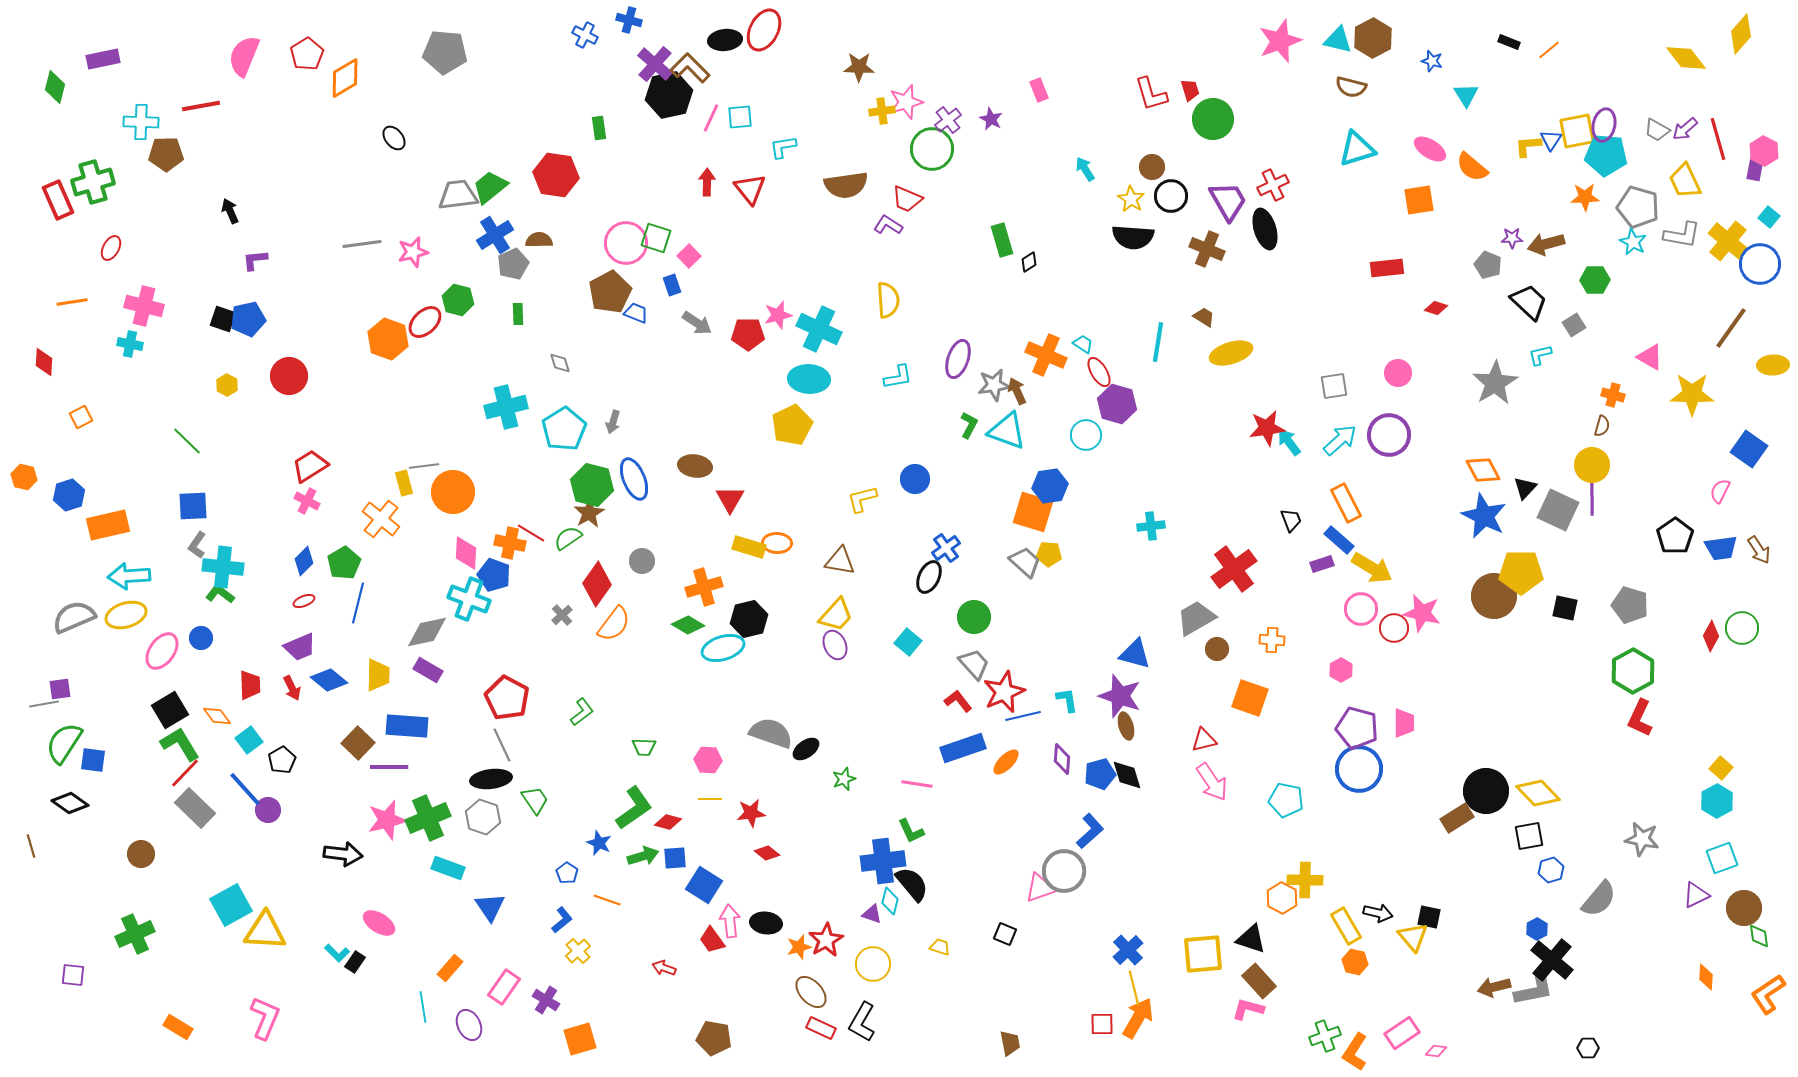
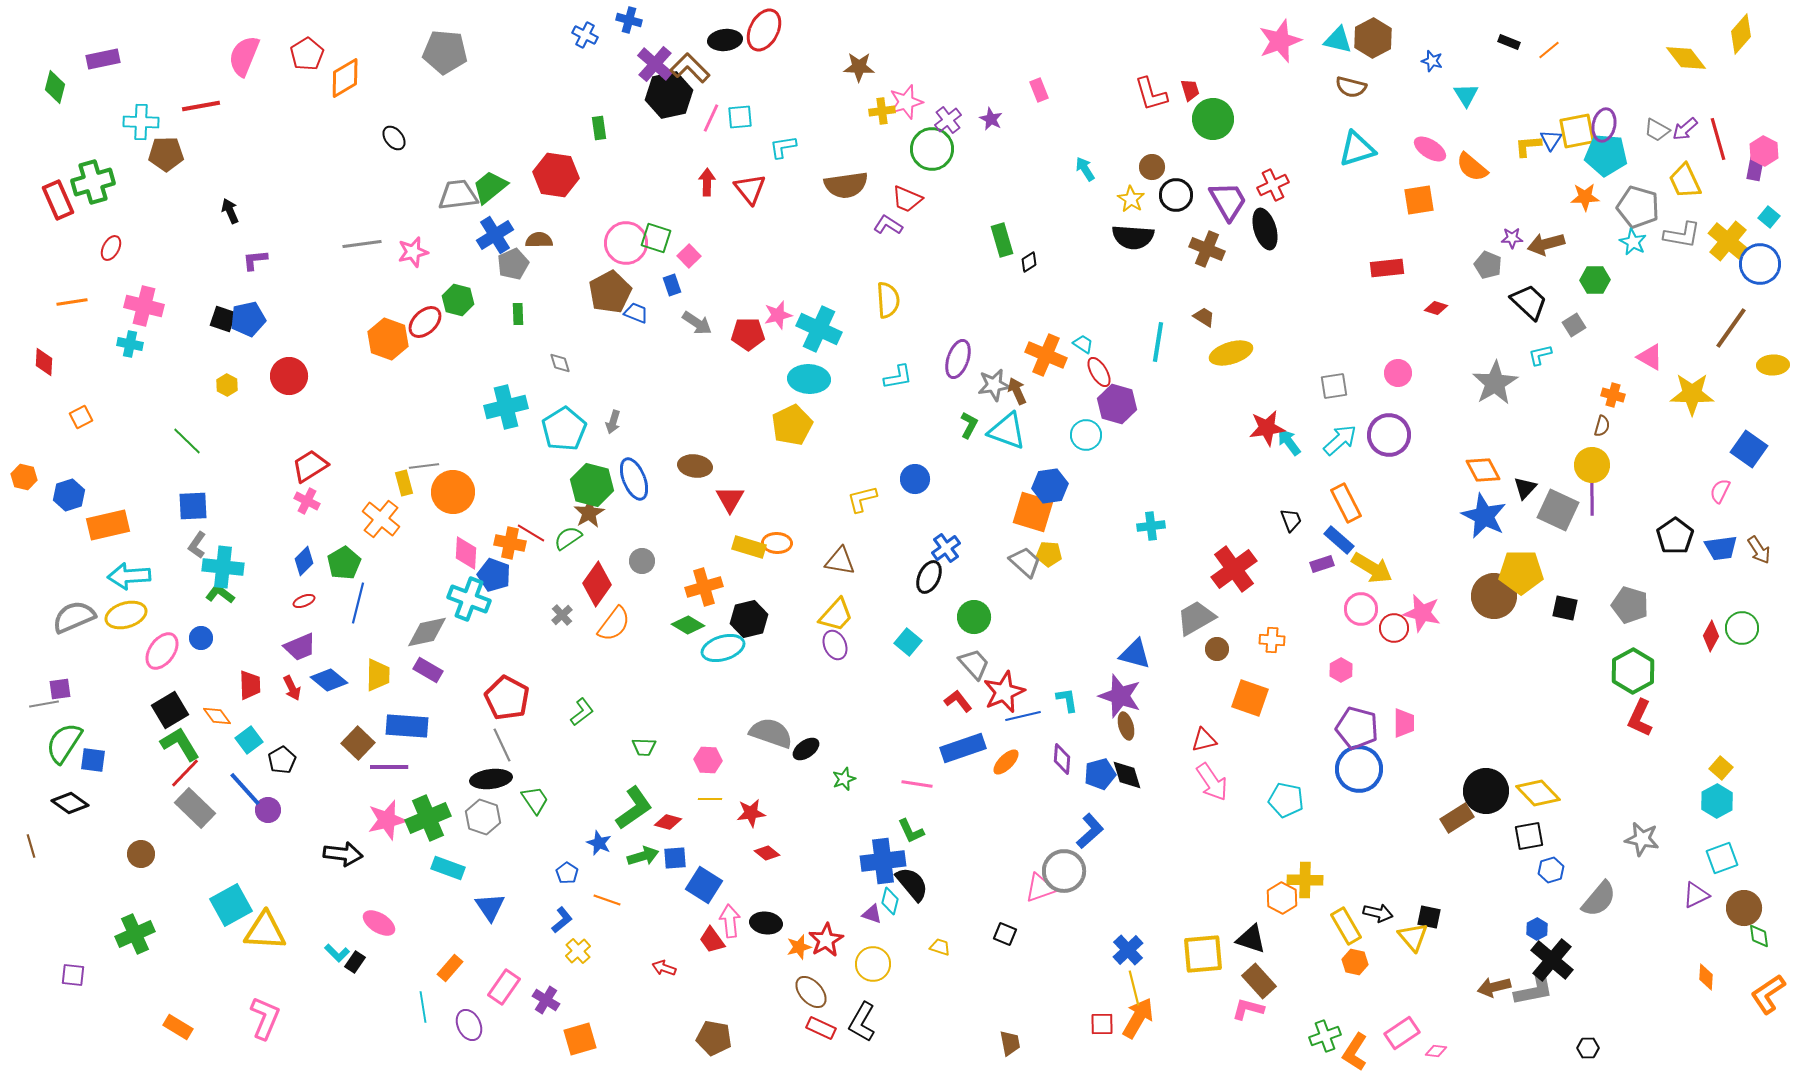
black circle at (1171, 196): moved 5 px right, 1 px up
